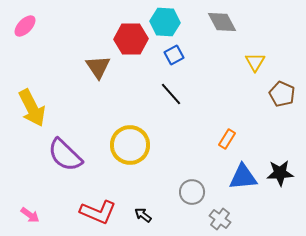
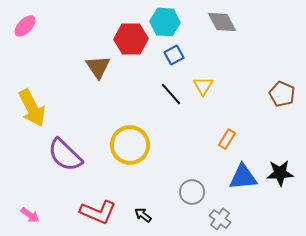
yellow triangle: moved 52 px left, 24 px down
